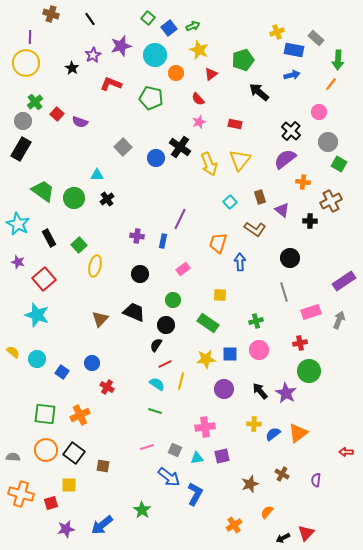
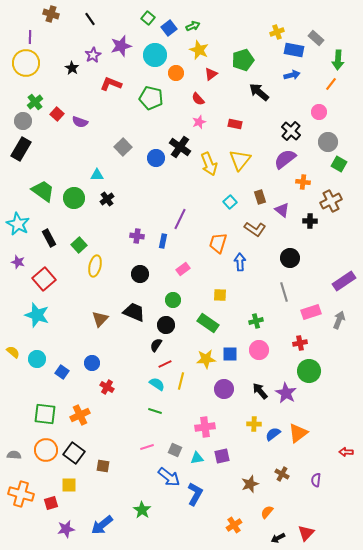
gray semicircle at (13, 457): moved 1 px right, 2 px up
black arrow at (283, 538): moved 5 px left
